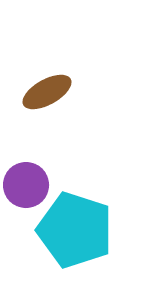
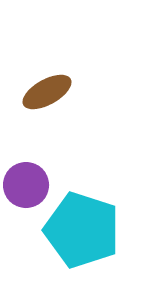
cyan pentagon: moved 7 px right
